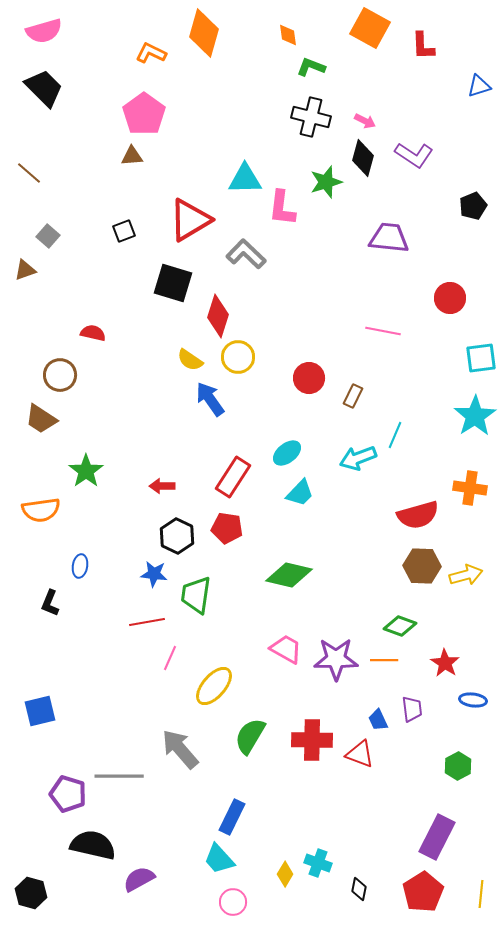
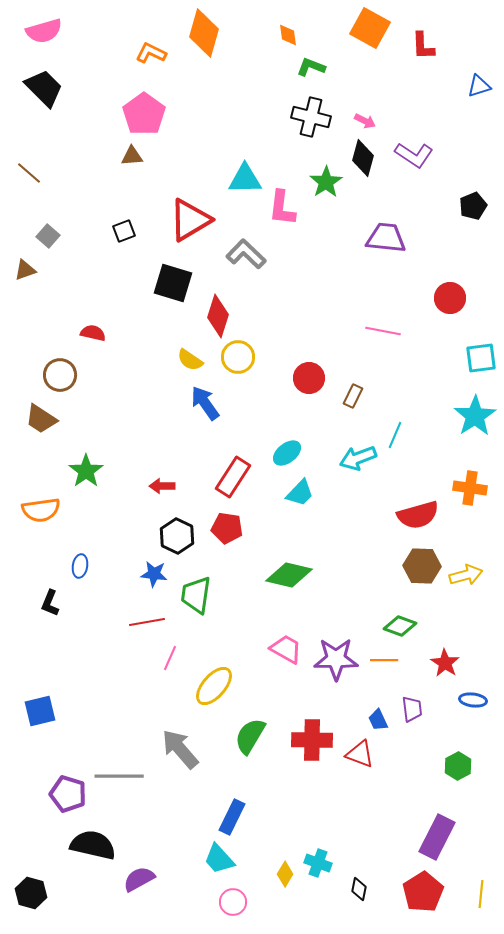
green star at (326, 182): rotated 16 degrees counterclockwise
purple trapezoid at (389, 238): moved 3 px left
blue arrow at (210, 399): moved 5 px left, 4 px down
